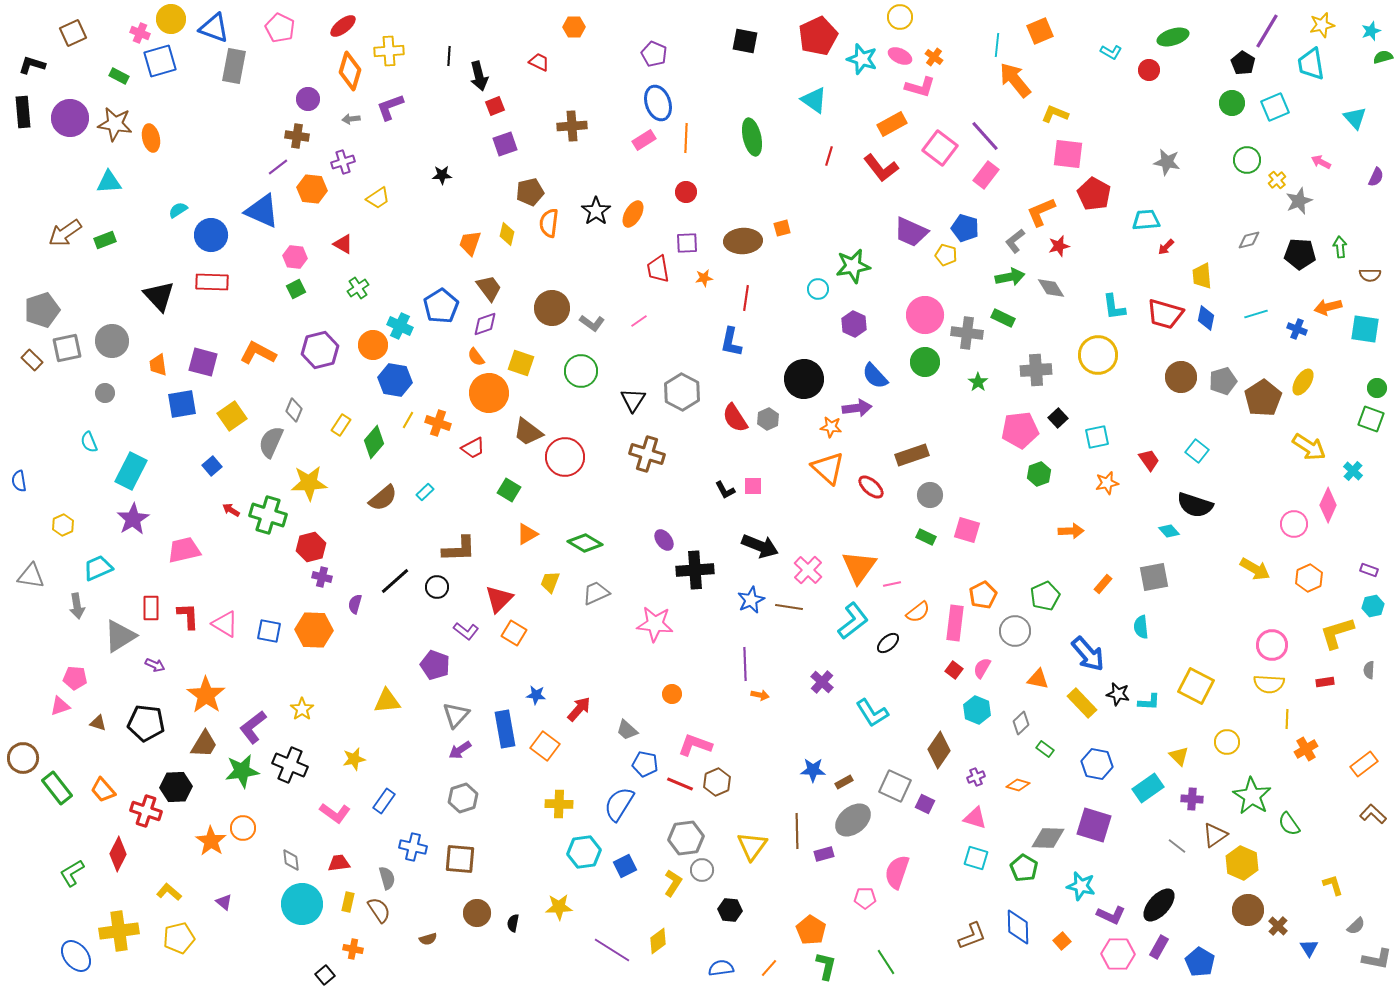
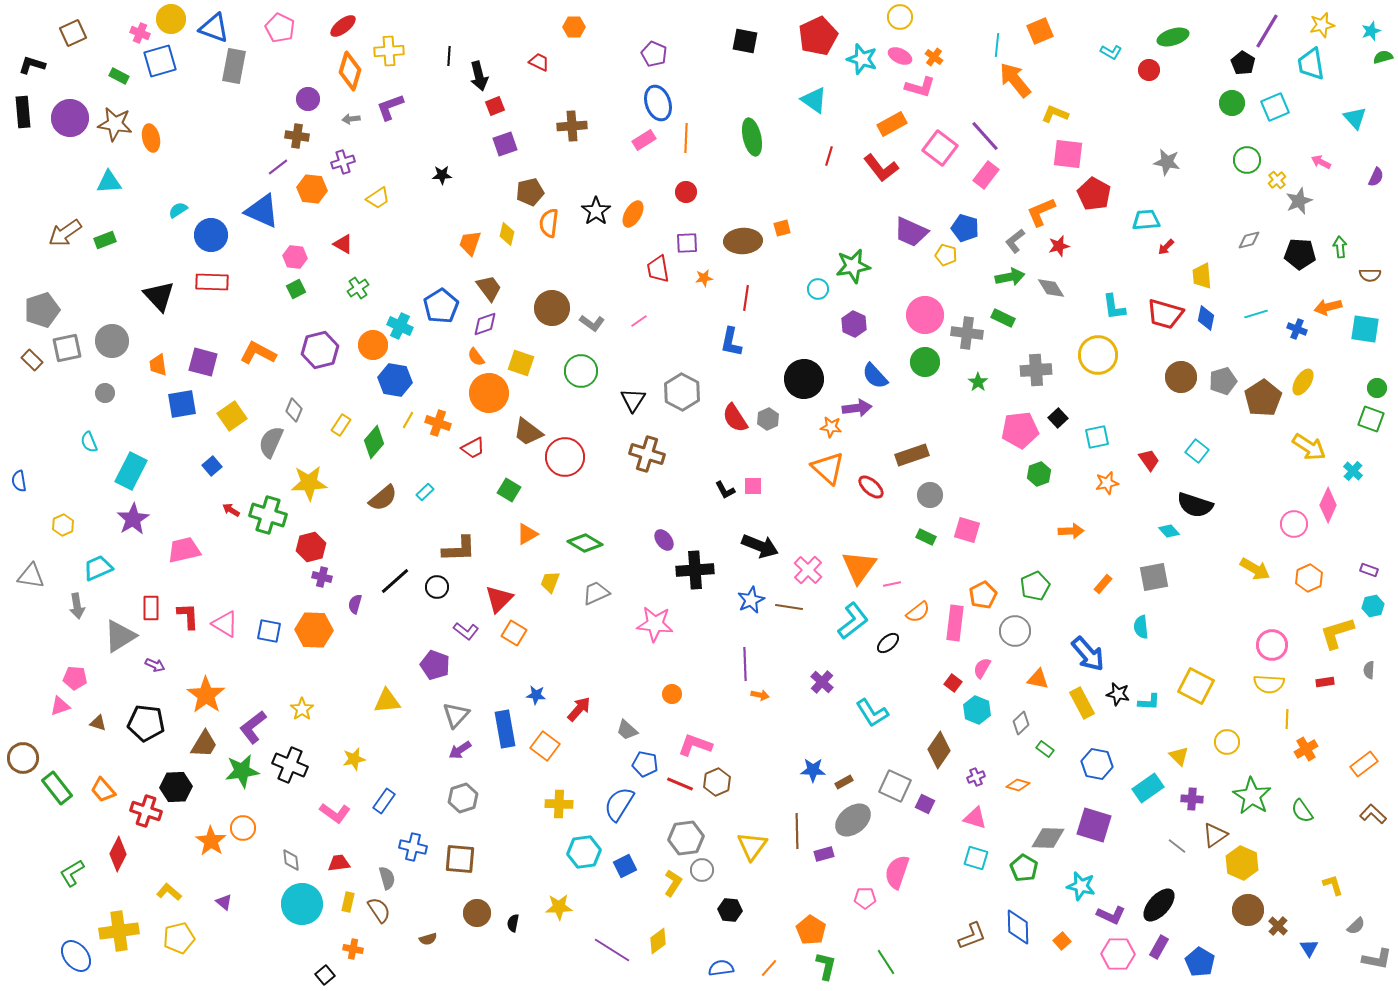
green pentagon at (1045, 596): moved 10 px left, 10 px up
red square at (954, 670): moved 1 px left, 13 px down
yellow rectangle at (1082, 703): rotated 16 degrees clockwise
green semicircle at (1289, 824): moved 13 px right, 13 px up
